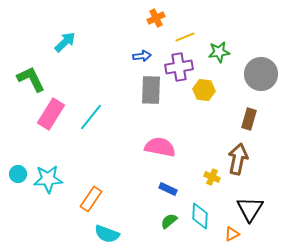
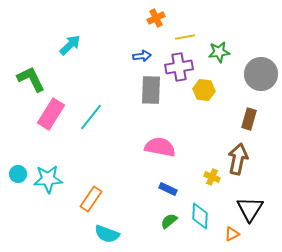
yellow line: rotated 12 degrees clockwise
cyan arrow: moved 5 px right, 3 px down
